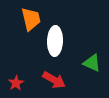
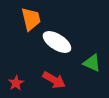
white ellipse: moved 2 px right, 1 px down; rotated 60 degrees counterclockwise
